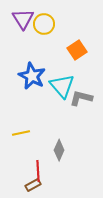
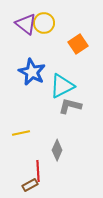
purple triangle: moved 3 px right, 5 px down; rotated 20 degrees counterclockwise
yellow circle: moved 1 px up
orange square: moved 1 px right, 6 px up
blue star: moved 4 px up
cyan triangle: rotated 44 degrees clockwise
gray L-shape: moved 11 px left, 8 px down
gray diamond: moved 2 px left
brown rectangle: moved 3 px left
